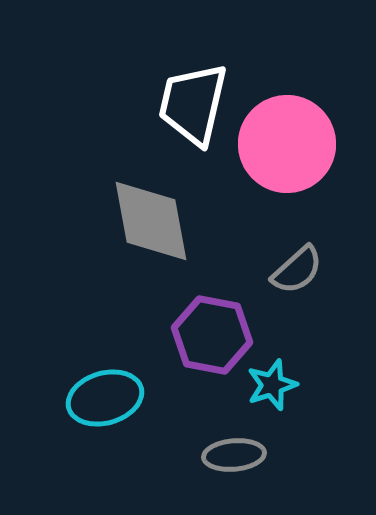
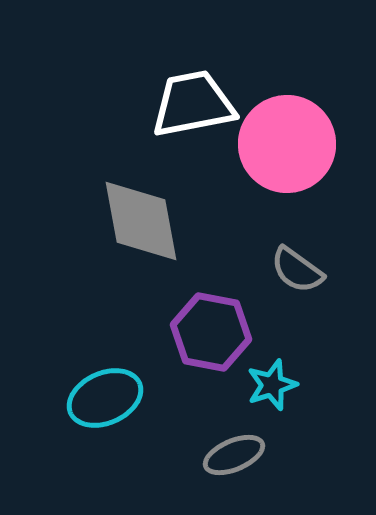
white trapezoid: rotated 66 degrees clockwise
gray diamond: moved 10 px left
gray semicircle: rotated 78 degrees clockwise
purple hexagon: moved 1 px left, 3 px up
cyan ellipse: rotated 8 degrees counterclockwise
gray ellipse: rotated 18 degrees counterclockwise
